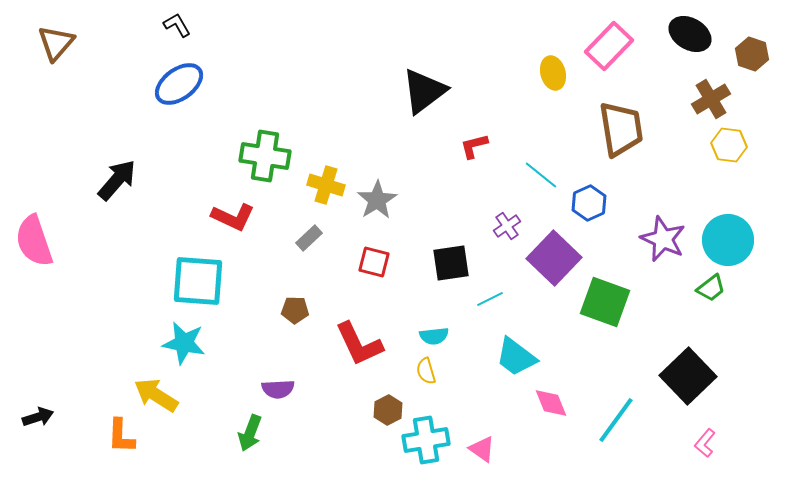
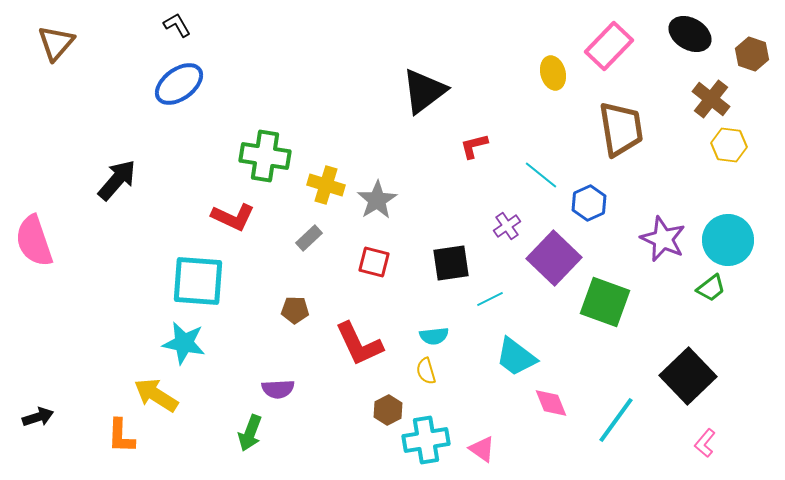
brown cross at (711, 99): rotated 21 degrees counterclockwise
